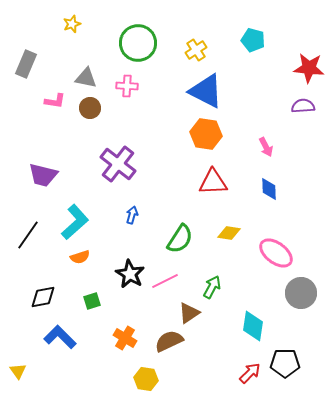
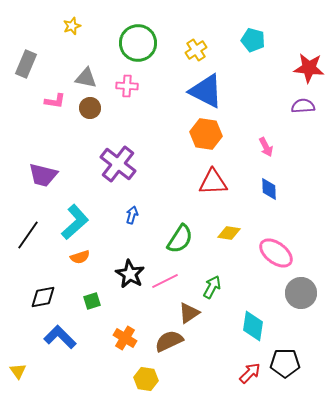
yellow star: moved 2 px down
